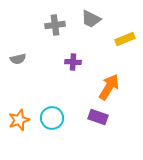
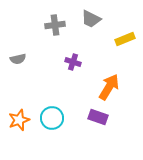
purple cross: rotated 14 degrees clockwise
